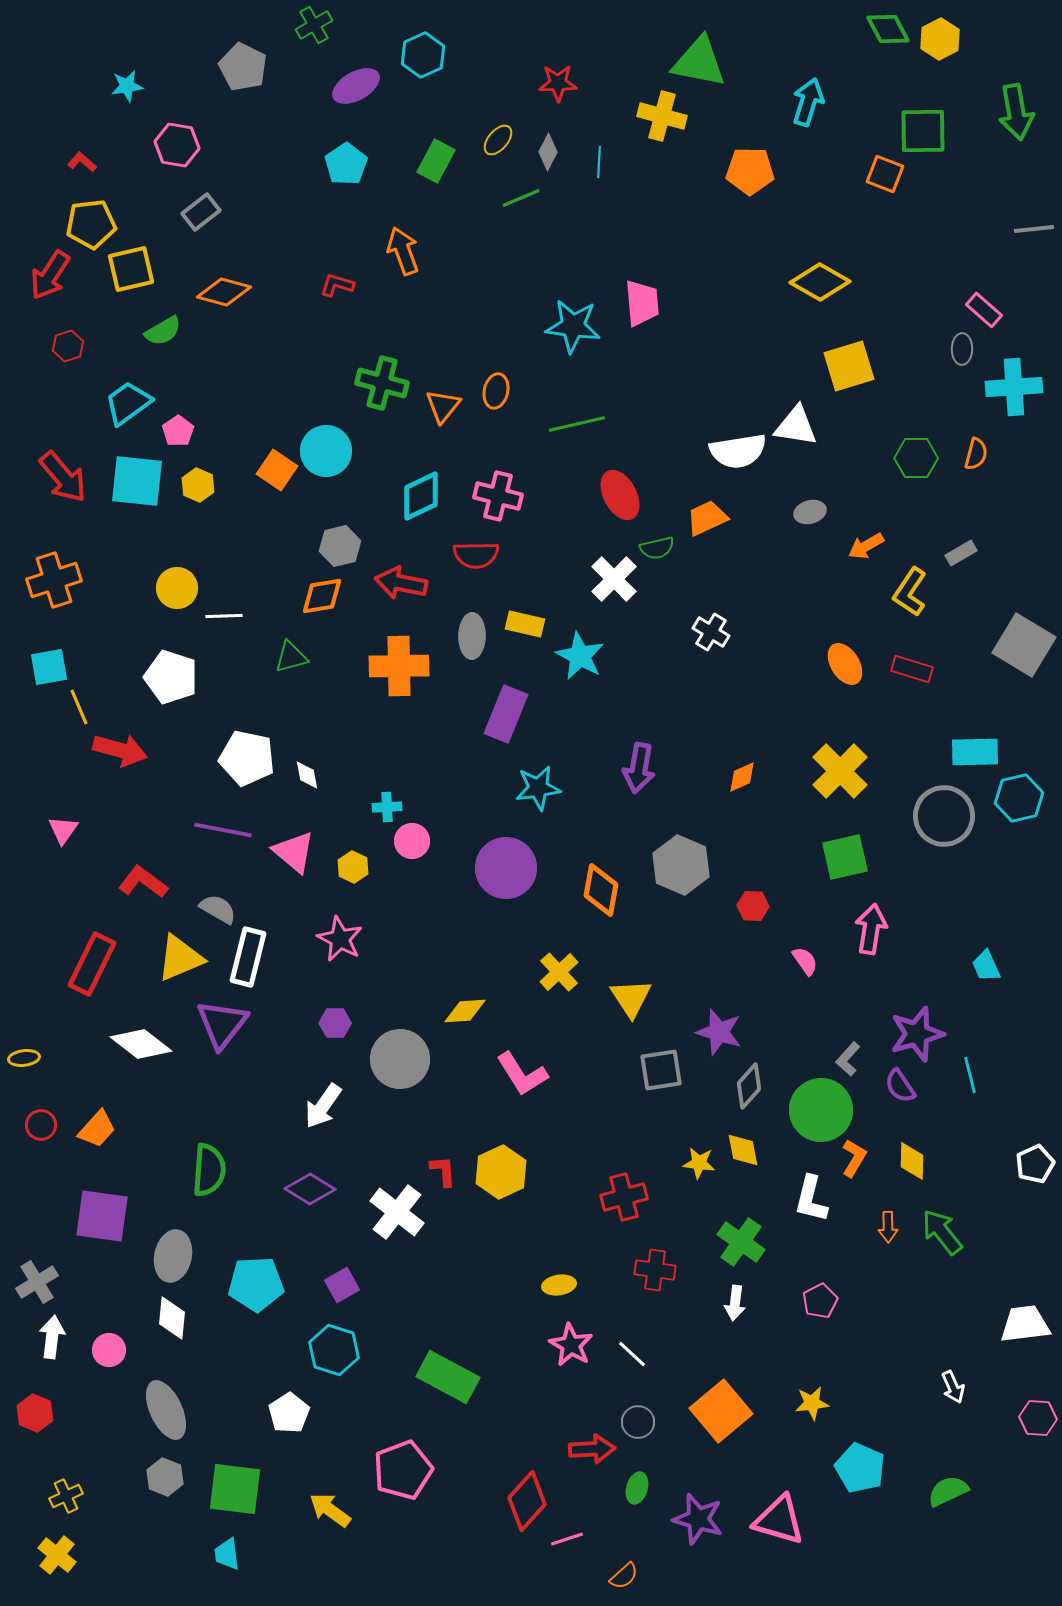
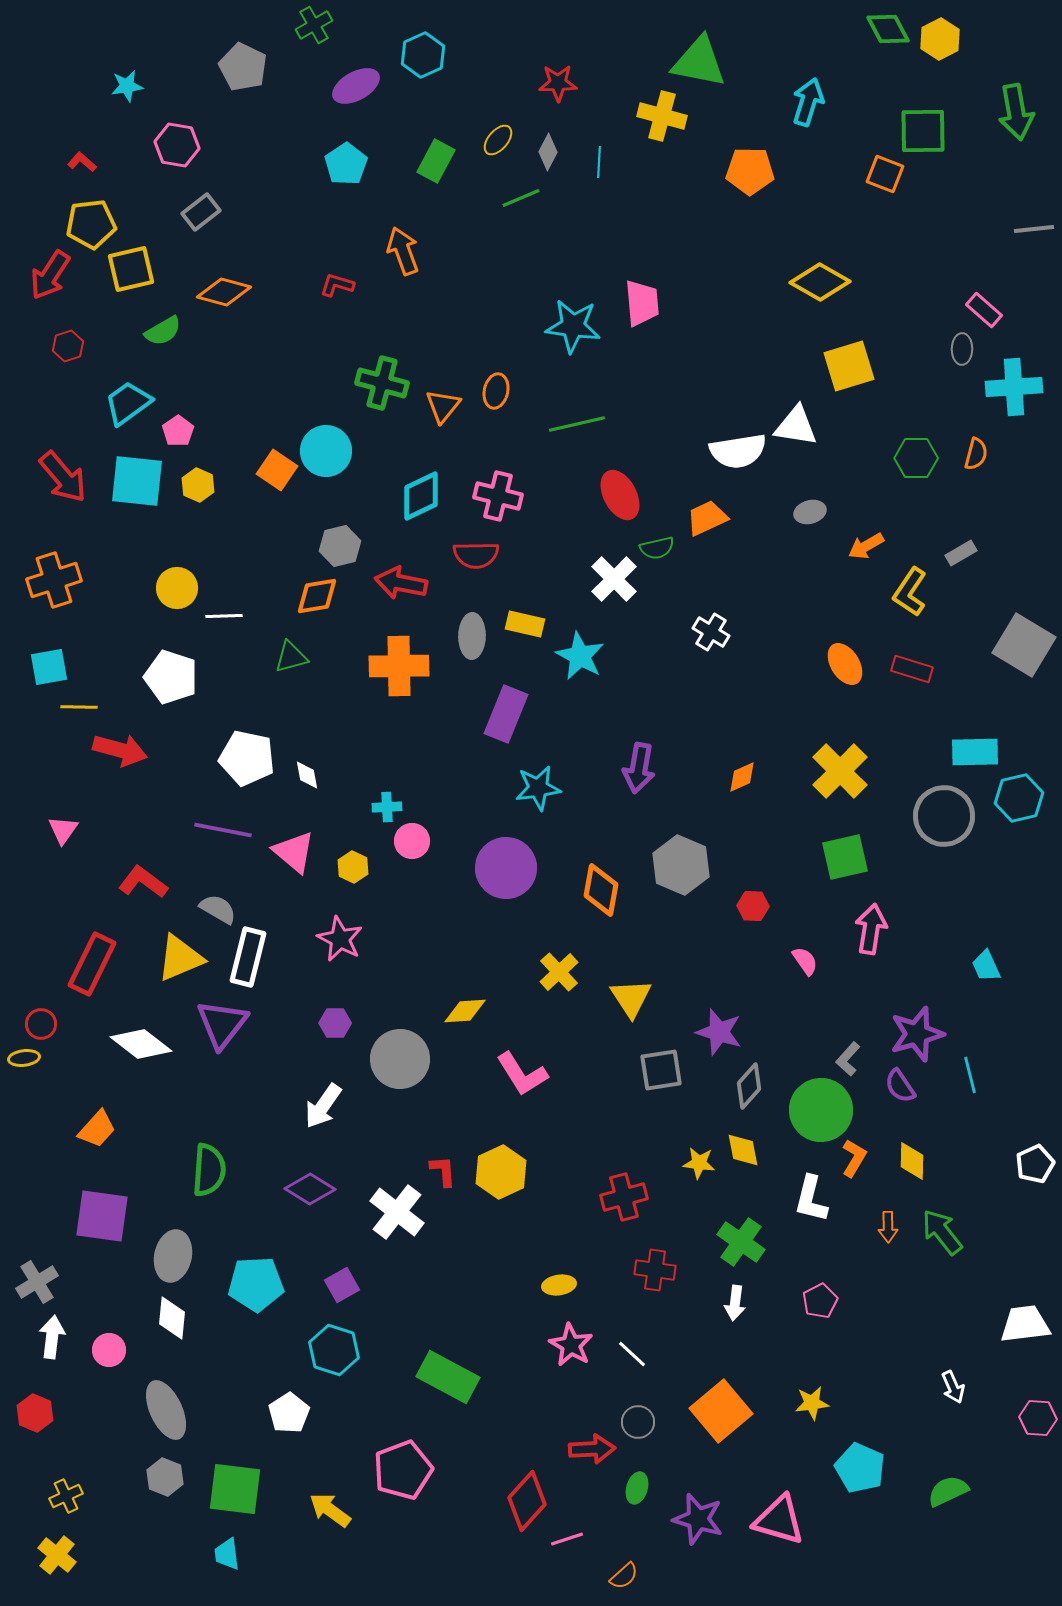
orange diamond at (322, 596): moved 5 px left
yellow line at (79, 707): rotated 66 degrees counterclockwise
red circle at (41, 1125): moved 101 px up
